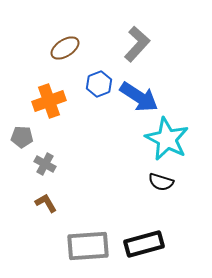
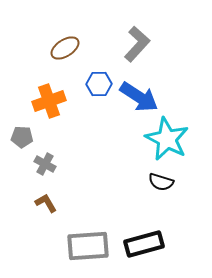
blue hexagon: rotated 20 degrees clockwise
